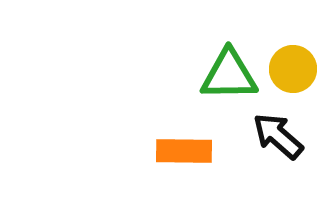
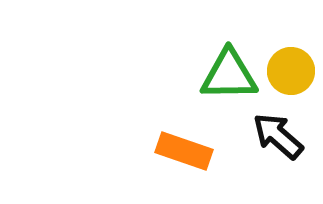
yellow circle: moved 2 px left, 2 px down
orange rectangle: rotated 18 degrees clockwise
